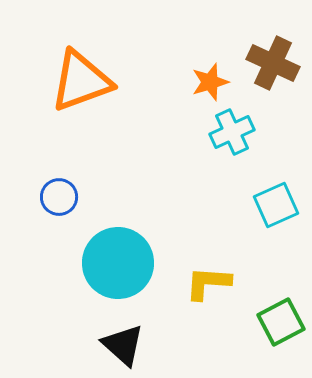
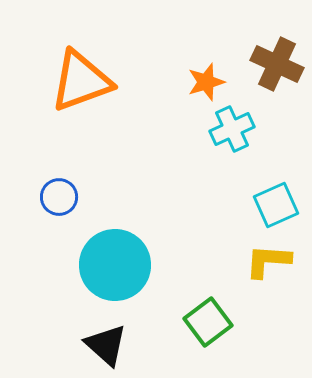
brown cross: moved 4 px right, 1 px down
orange star: moved 4 px left
cyan cross: moved 3 px up
cyan circle: moved 3 px left, 2 px down
yellow L-shape: moved 60 px right, 22 px up
green square: moved 73 px left; rotated 9 degrees counterclockwise
black triangle: moved 17 px left
